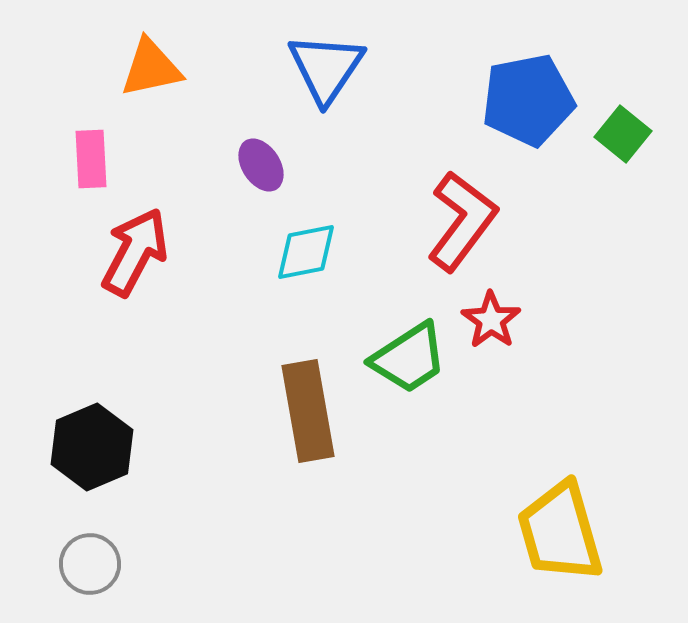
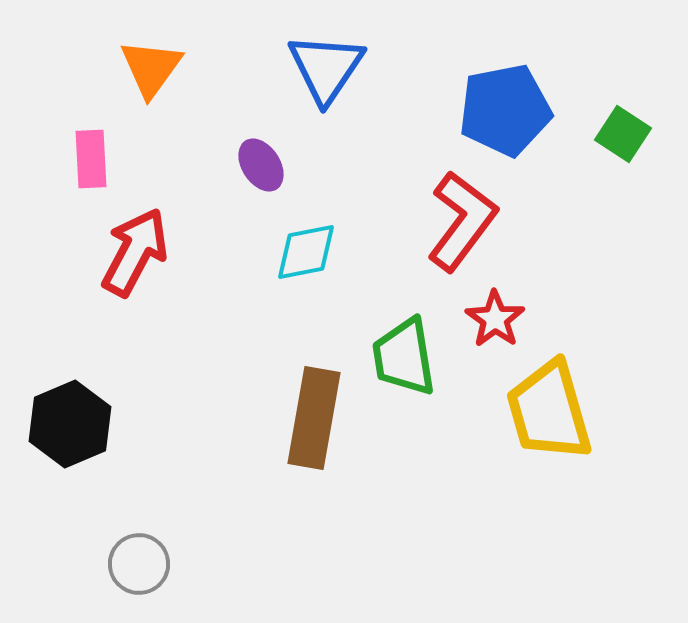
orange triangle: rotated 42 degrees counterclockwise
blue pentagon: moved 23 px left, 10 px down
green square: rotated 6 degrees counterclockwise
red star: moved 4 px right, 1 px up
green trapezoid: moved 5 px left, 1 px up; rotated 114 degrees clockwise
brown rectangle: moved 6 px right, 7 px down; rotated 20 degrees clockwise
black hexagon: moved 22 px left, 23 px up
yellow trapezoid: moved 11 px left, 121 px up
gray circle: moved 49 px right
